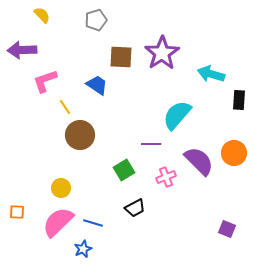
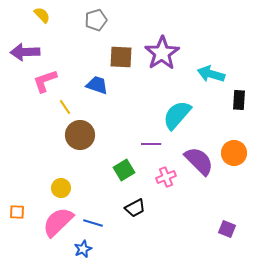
purple arrow: moved 3 px right, 2 px down
blue trapezoid: rotated 15 degrees counterclockwise
